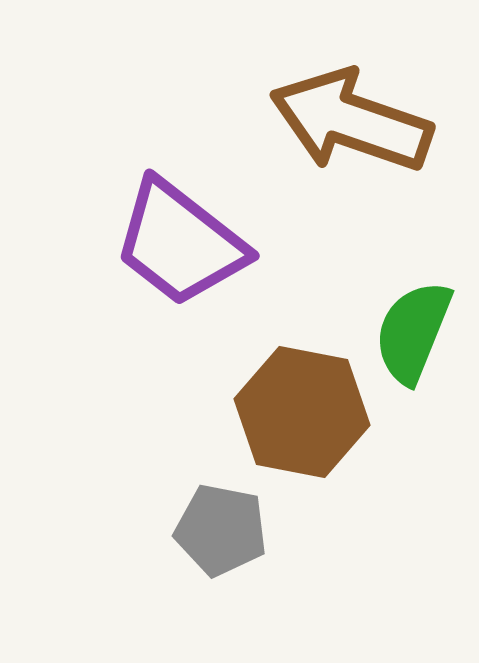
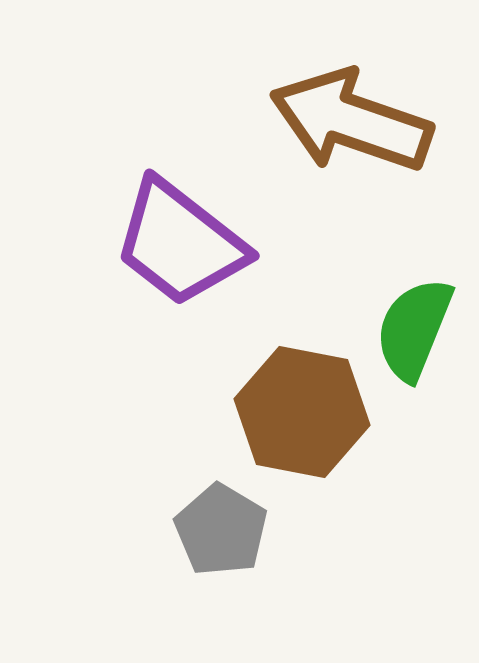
green semicircle: moved 1 px right, 3 px up
gray pentagon: rotated 20 degrees clockwise
